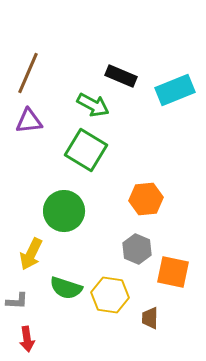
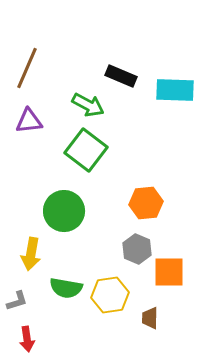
brown line: moved 1 px left, 5 px up
cyan rectangle: rotated 24 degrees clockwise
green arrow: moved 5 px left
green square: rotated 6 degrees clockwise
orange hexagon: moved 4 px down
yellow arrow: rotated 16 degrees counterclockwise
orange square: moved 4 px left; rotated 12 degrees counterclockwise
green semicircle: rotated 8 degrees counterclockwise
yellow hexagon: rotated 18 degrees counterclockwise
gray L-shape: rotated 20 degrees counterclockwise
